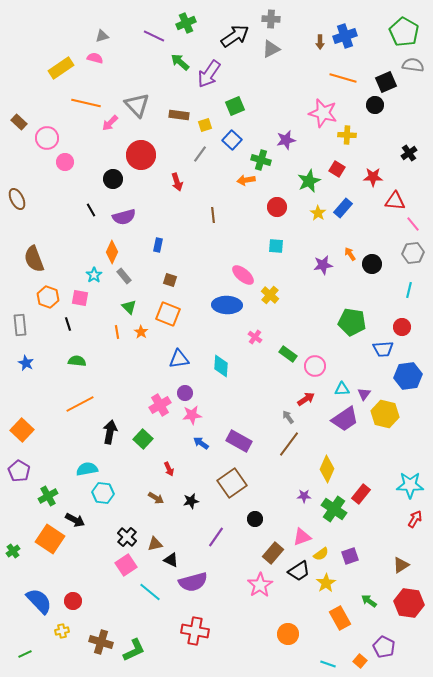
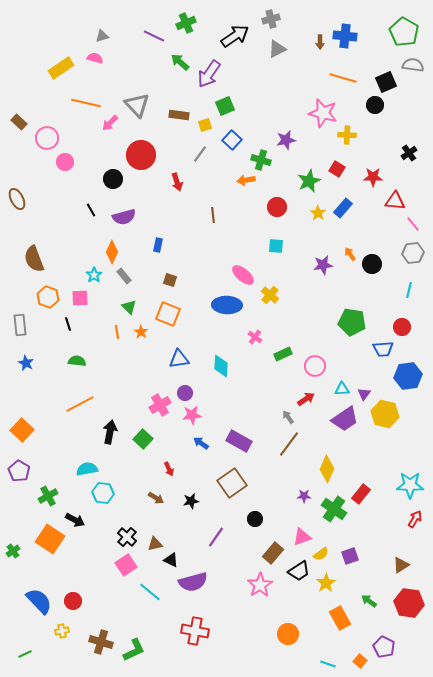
gray cross at (271, 19): rotated 18 degrees counterclockwise
blue cross at (345, 36): rotated 25 degrees clockwise
gray triangle at (271, 49): moved 6 px right
green square at (235, 106): moved 10 px left
pink square at (80, 298): rotated 12 degrees counterclockwise
green rectangle at (288, 354): moved 5 px left; rotated 60 degrees counterclockwise
